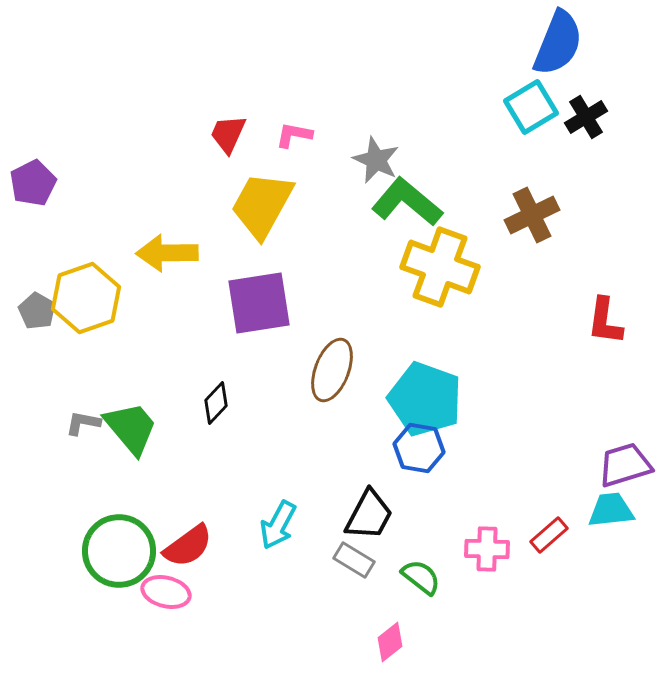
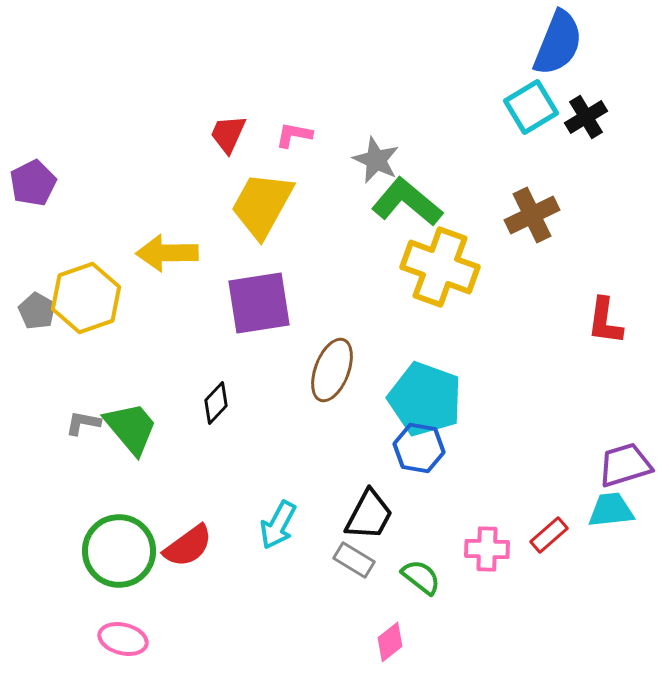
pink ellipse: moved 43 px left, 47 px down
